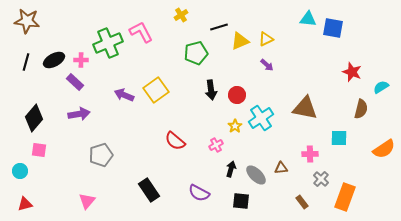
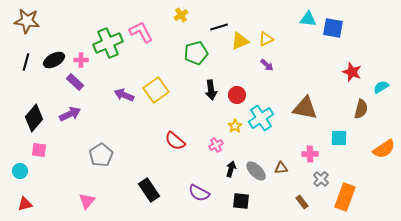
purple arrow at (79, 114): moved 9 px left; rotated 15 degrees counterclockwise
gray pentagon at (101, 155): rotated 15 degrees counterclockwise
gray ellipse at (256, 175): moved 4 px up
